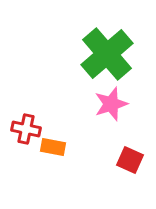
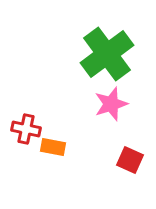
green cross: rotated 4 degrees clockwise
